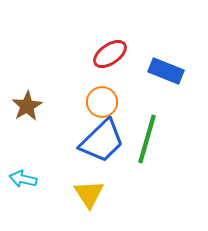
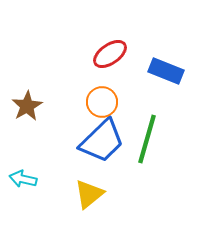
yellow triangle: rotated 24 degrees clockwise
